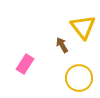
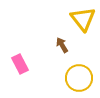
yellow triangle: moved 8 px up
pink rectangle: moved 5 px left; rotated 60 degrees counterclockwise
